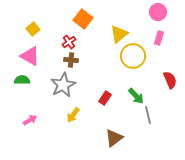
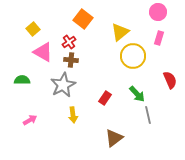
yellow triangle: moved 1 px right, 2 px up
pink triangle: moved 13 px right, 4 px up
green arrow: moved 1 px right, 2 px up
yellow arrow: rotated 42 degrees counterclockwise
